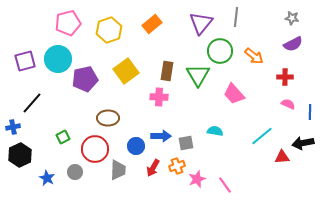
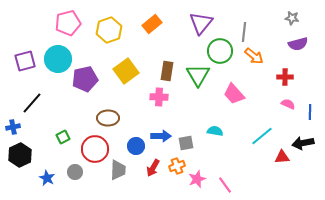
gray line: moved 8 px right, 15 px down
purple semicircle: moved 5 px right; rotated 12 degrees clockwise
